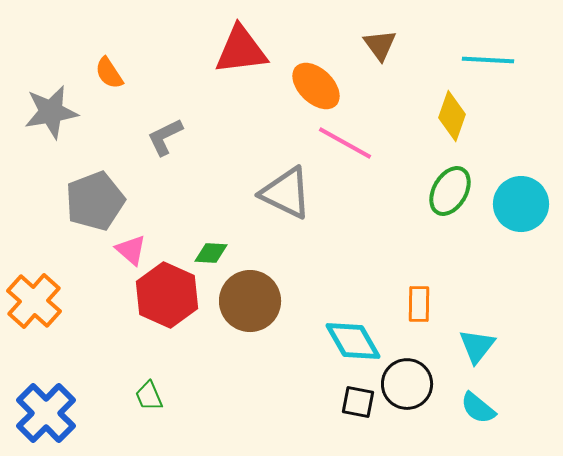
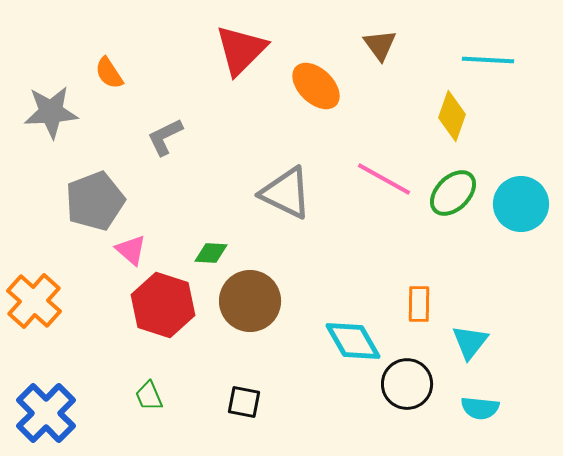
red triangle: rotated 38 degrees counterclockwise
gray star: rotated 6 degrees clockwise
pink line: moved 39 px right, 36 px down
green ellipse: moved 3 px right, 2 px down; rotated 15 degrees clockwise
red hexagon: moved 4 px left, 10 px down; rotated 6 degrees counterclockwise
cyan triangle: moved 7 px left, 4 px up
black square: moved 114 px left
cyan semicircle: moved 2 px right; rotated 33 degrees counterclockwise
